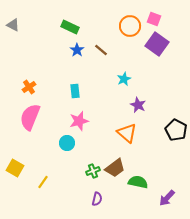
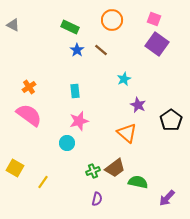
orange circle: moved 18 px left, 6 px up
pink semicircle: moved 1 px left, 2 px up; rotated 104 degrees clockwise
black pentagon: moved 5 px left, 10 px up; rotated 10 degrees clockwise
